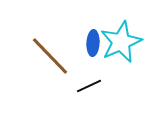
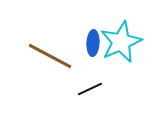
brown line: rotated 18 degrees counterclockwise
black line: moved 1 px right, 3 px down
